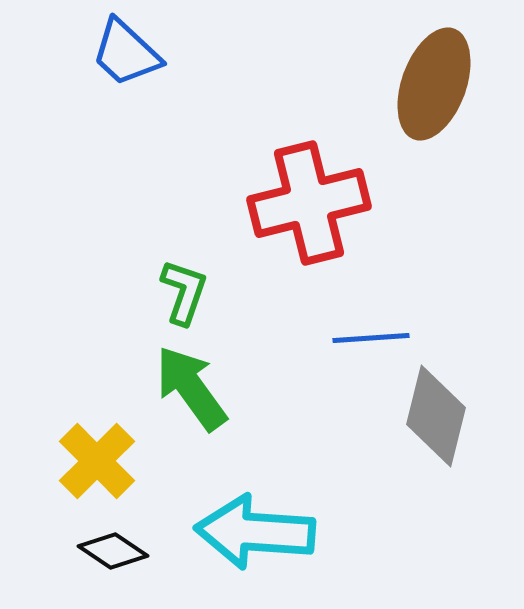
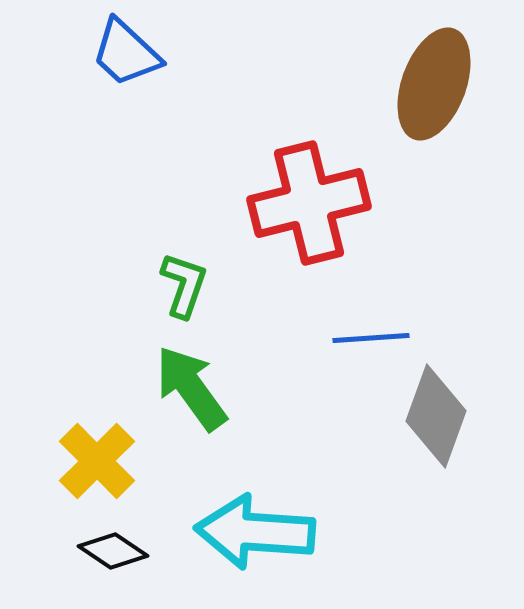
green L-shape: moved 7 px up
gray diamond: rotated 6 degrees clockwise
